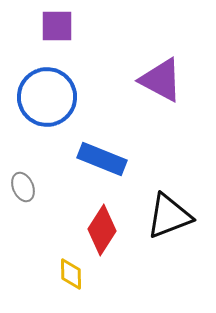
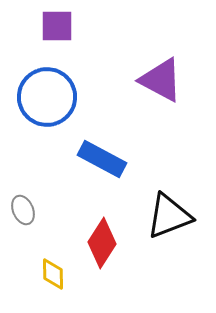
blue rectangle: rotated 6 degrees clockwise
gray ellipse: moved 23 px down
red diamond: moved 13 px down
yellow diamond: moved 18 px left
